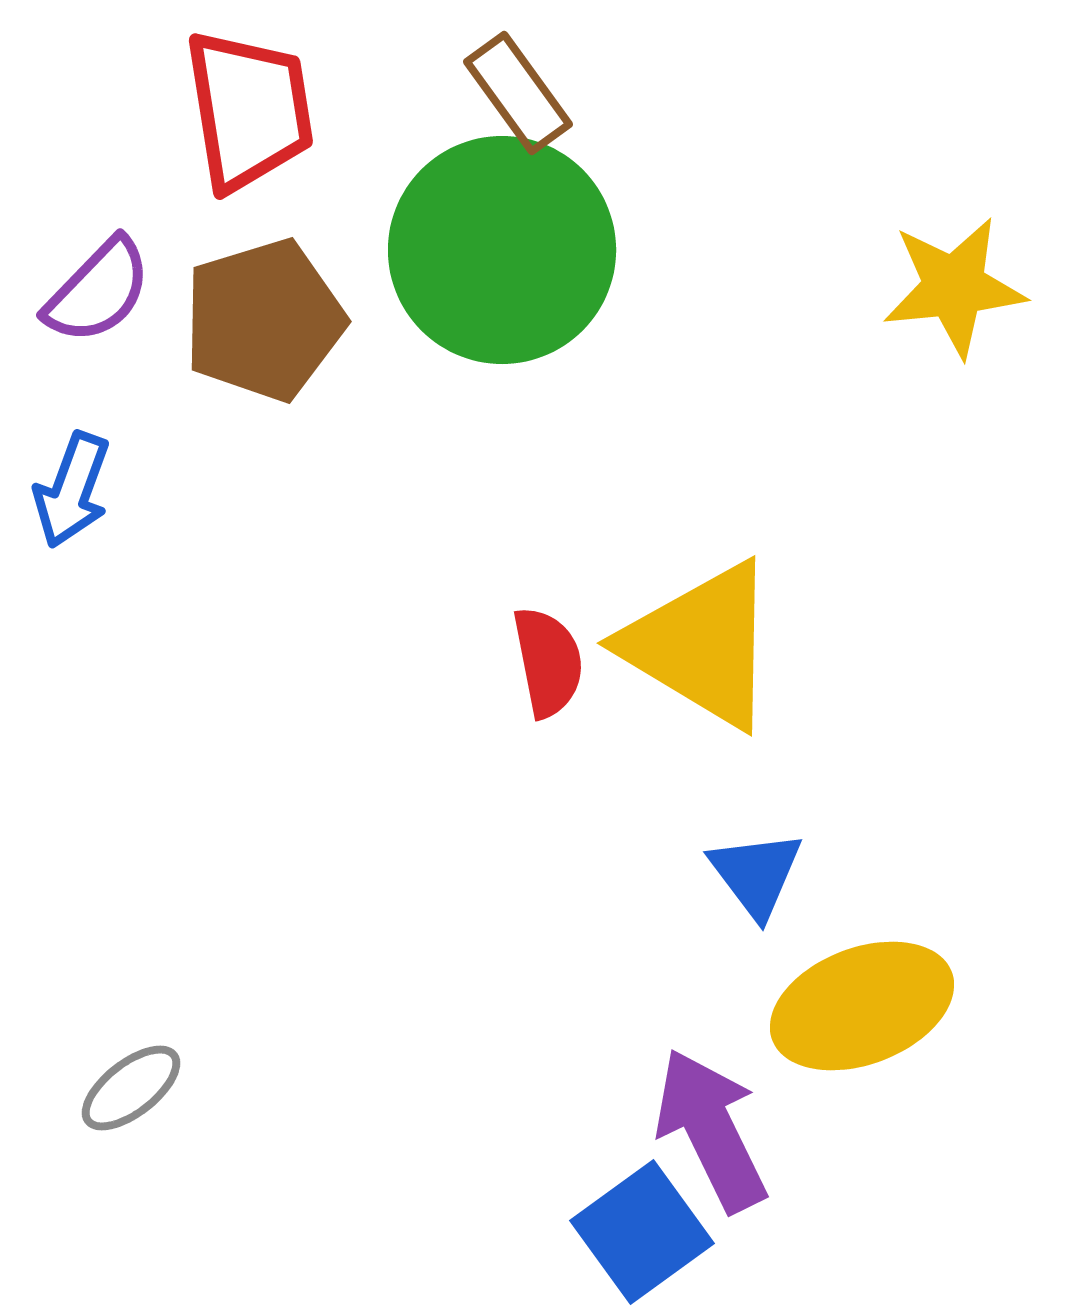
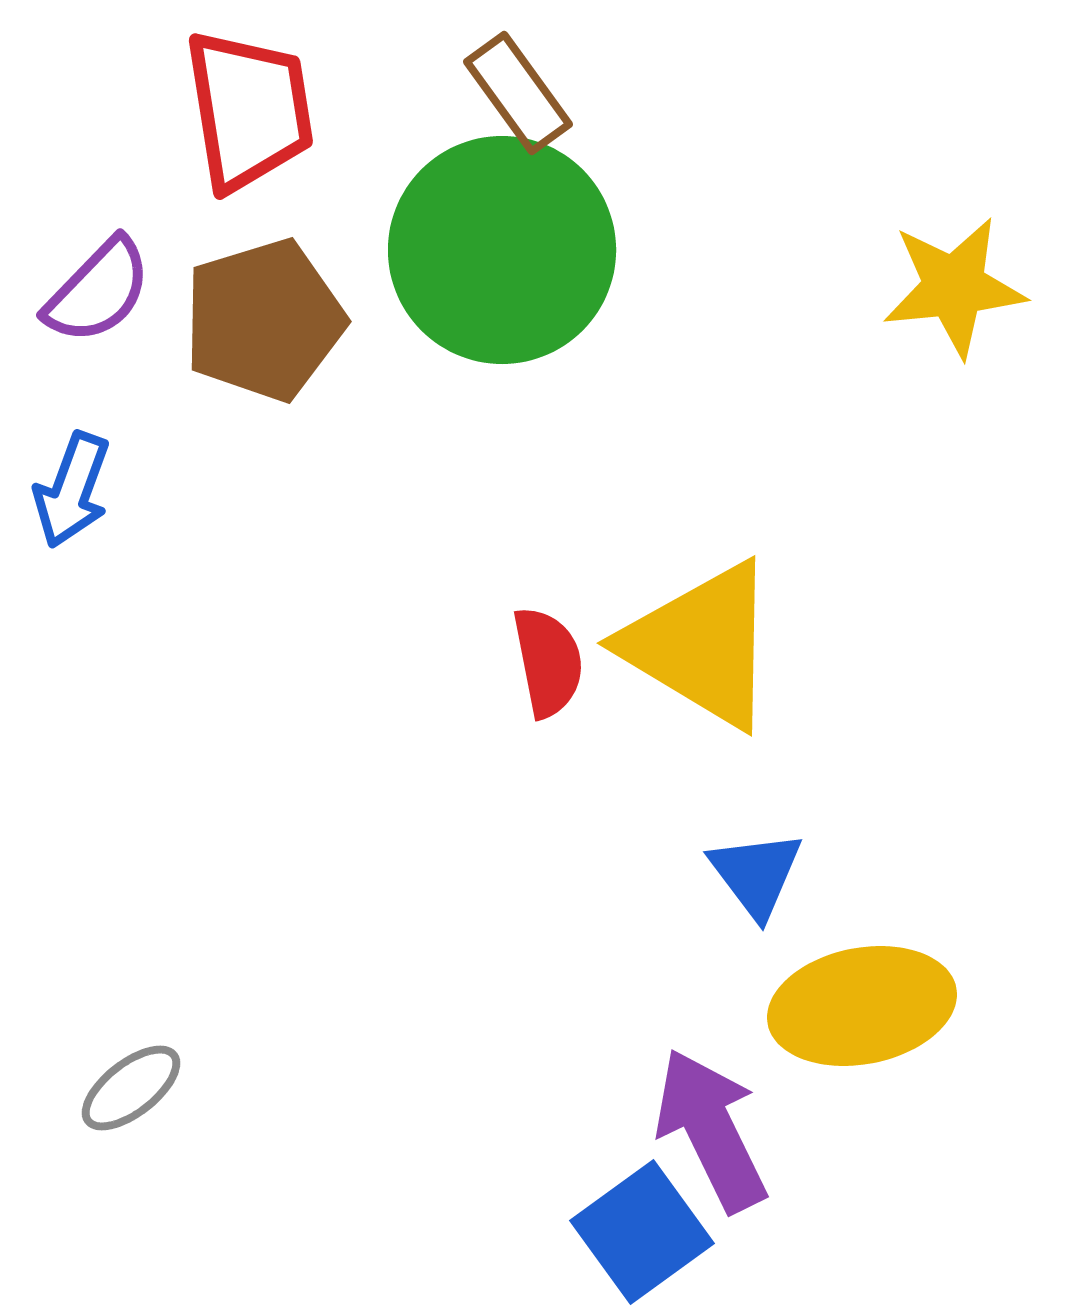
yellow ellipse: rotated 10 degrees clockwise
